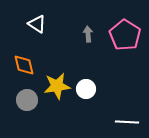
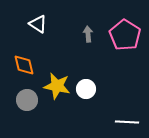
white triangle: moved 1 px right
yellow star: rotated 20 degrees clockwise
